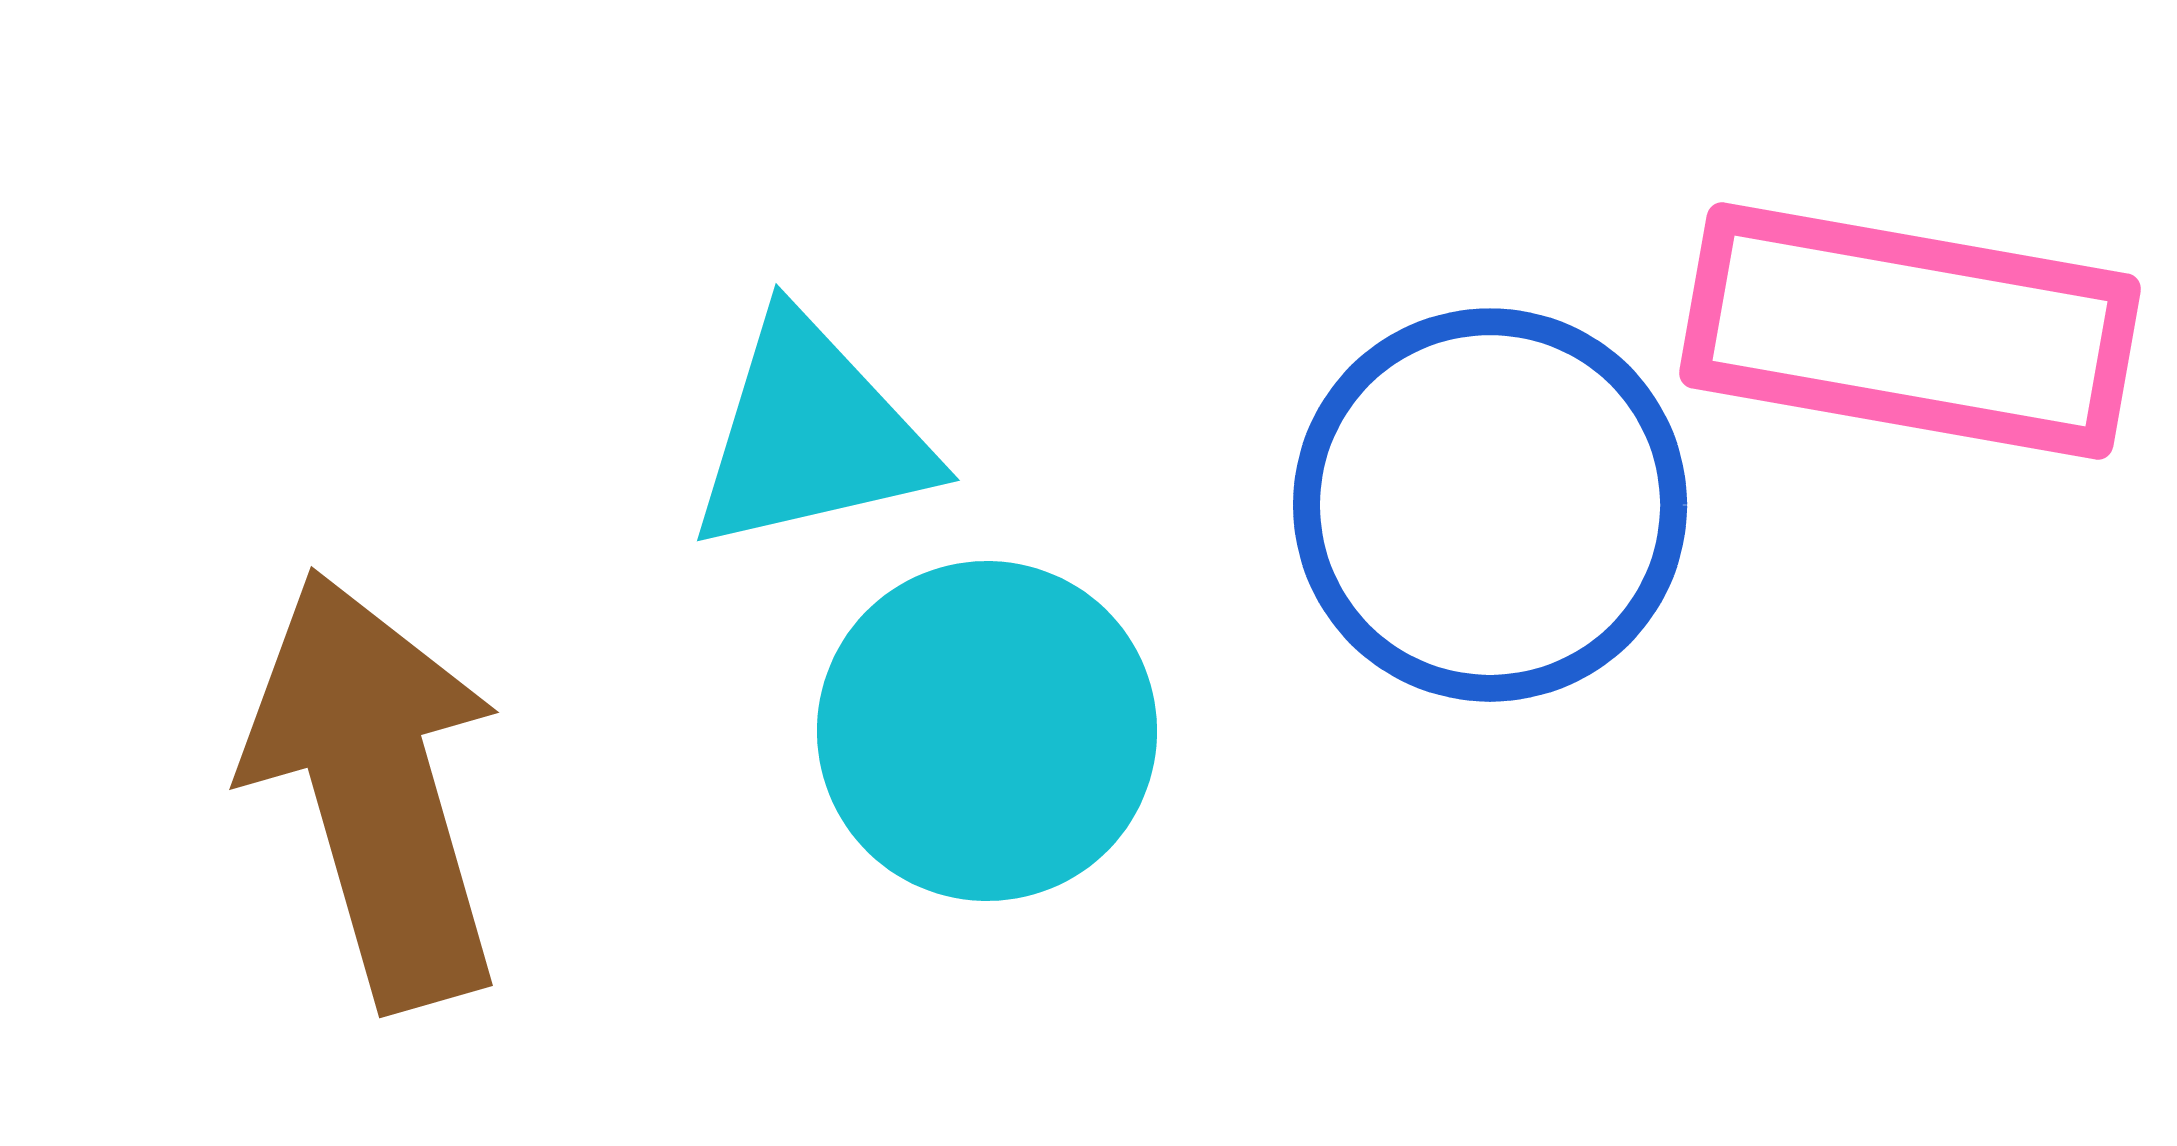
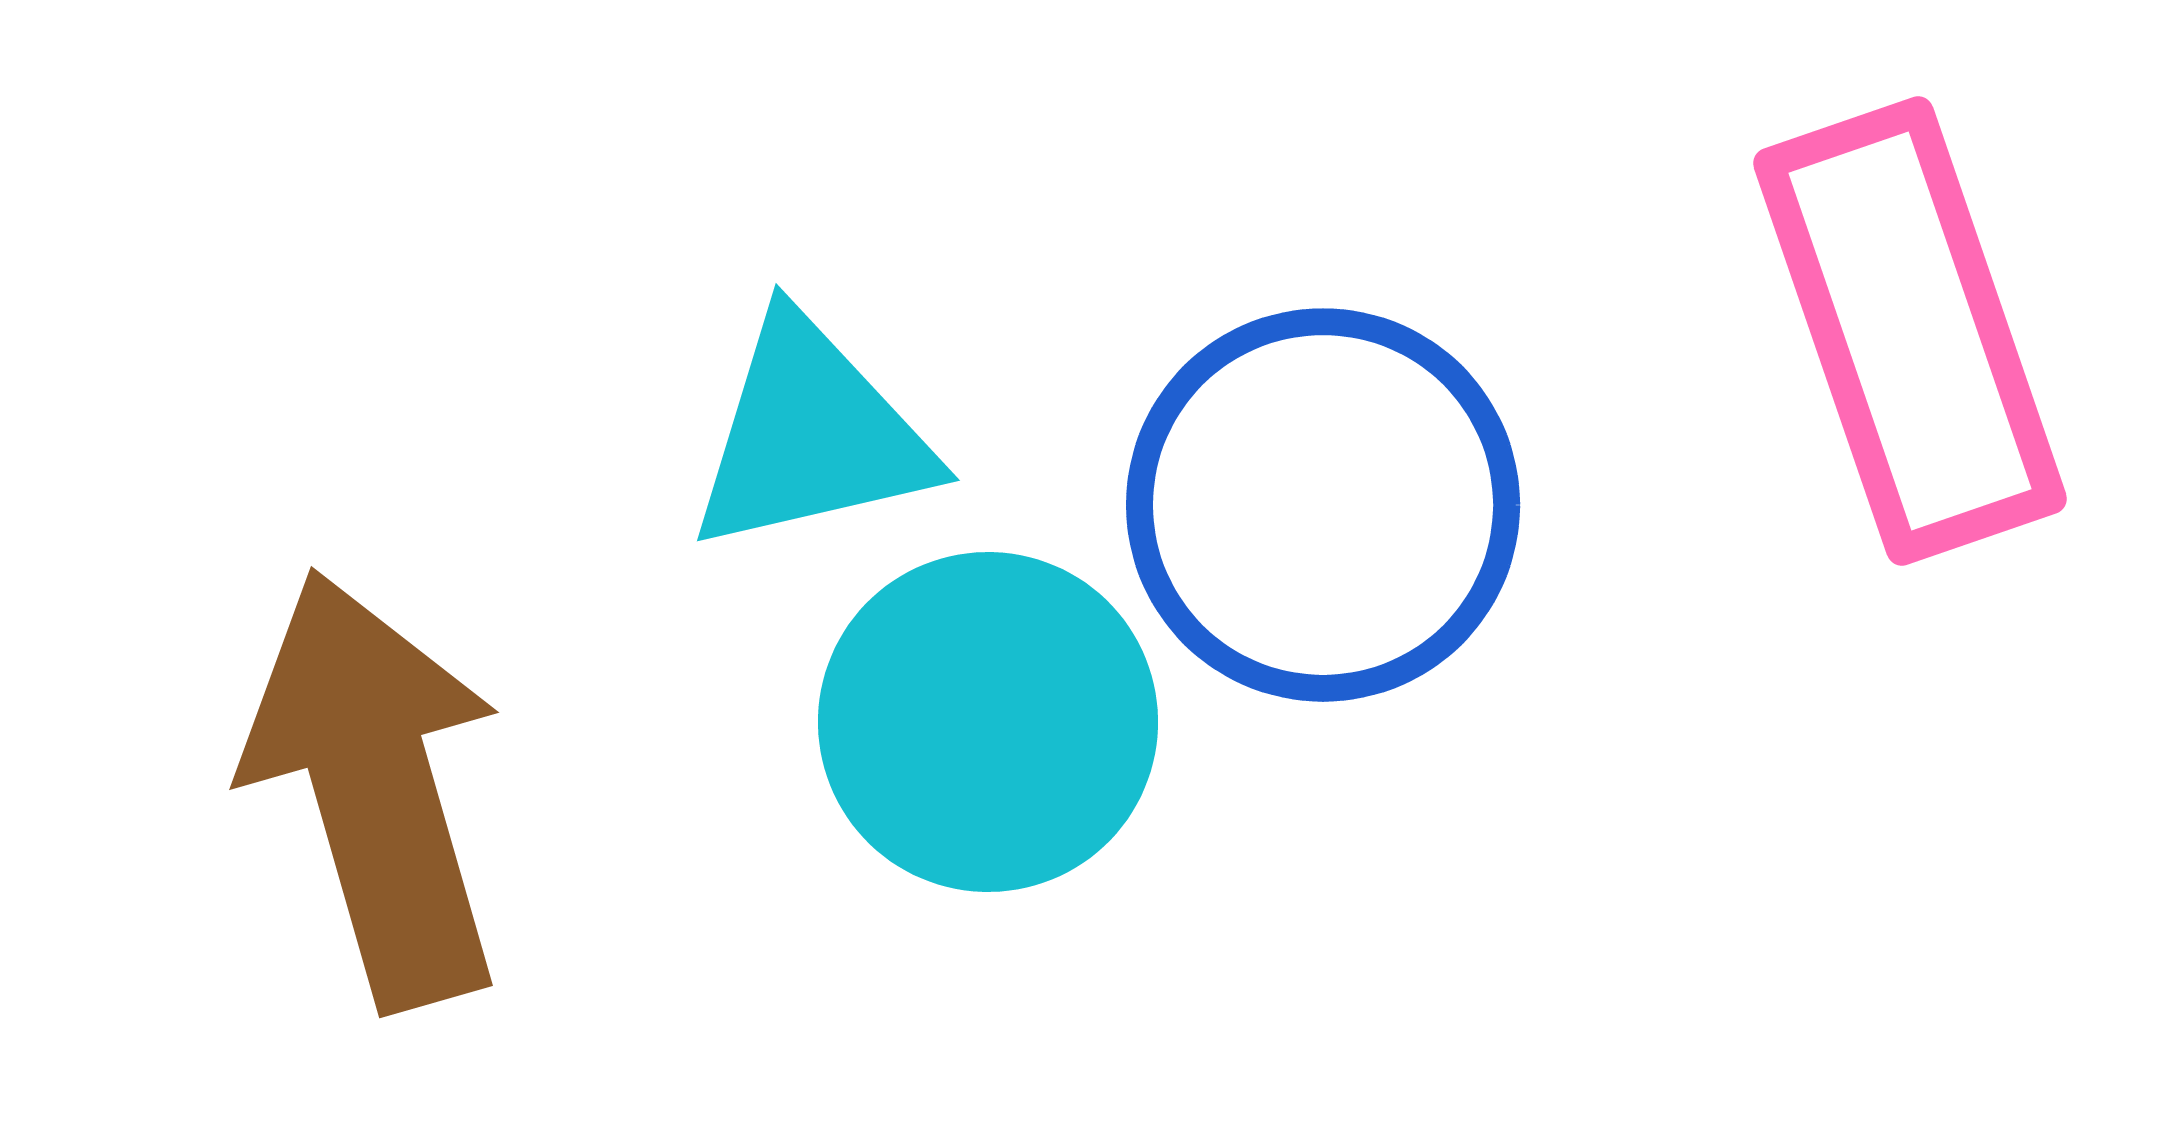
pink rectangle: rotated 61 degrees clockwise
blue circle: moved 167 px left
cyan circle: moved 1 px right, 9 px up
